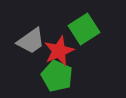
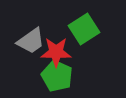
red star: moved 3 px left, 1 px down; rotated 24 degrees clockwise
